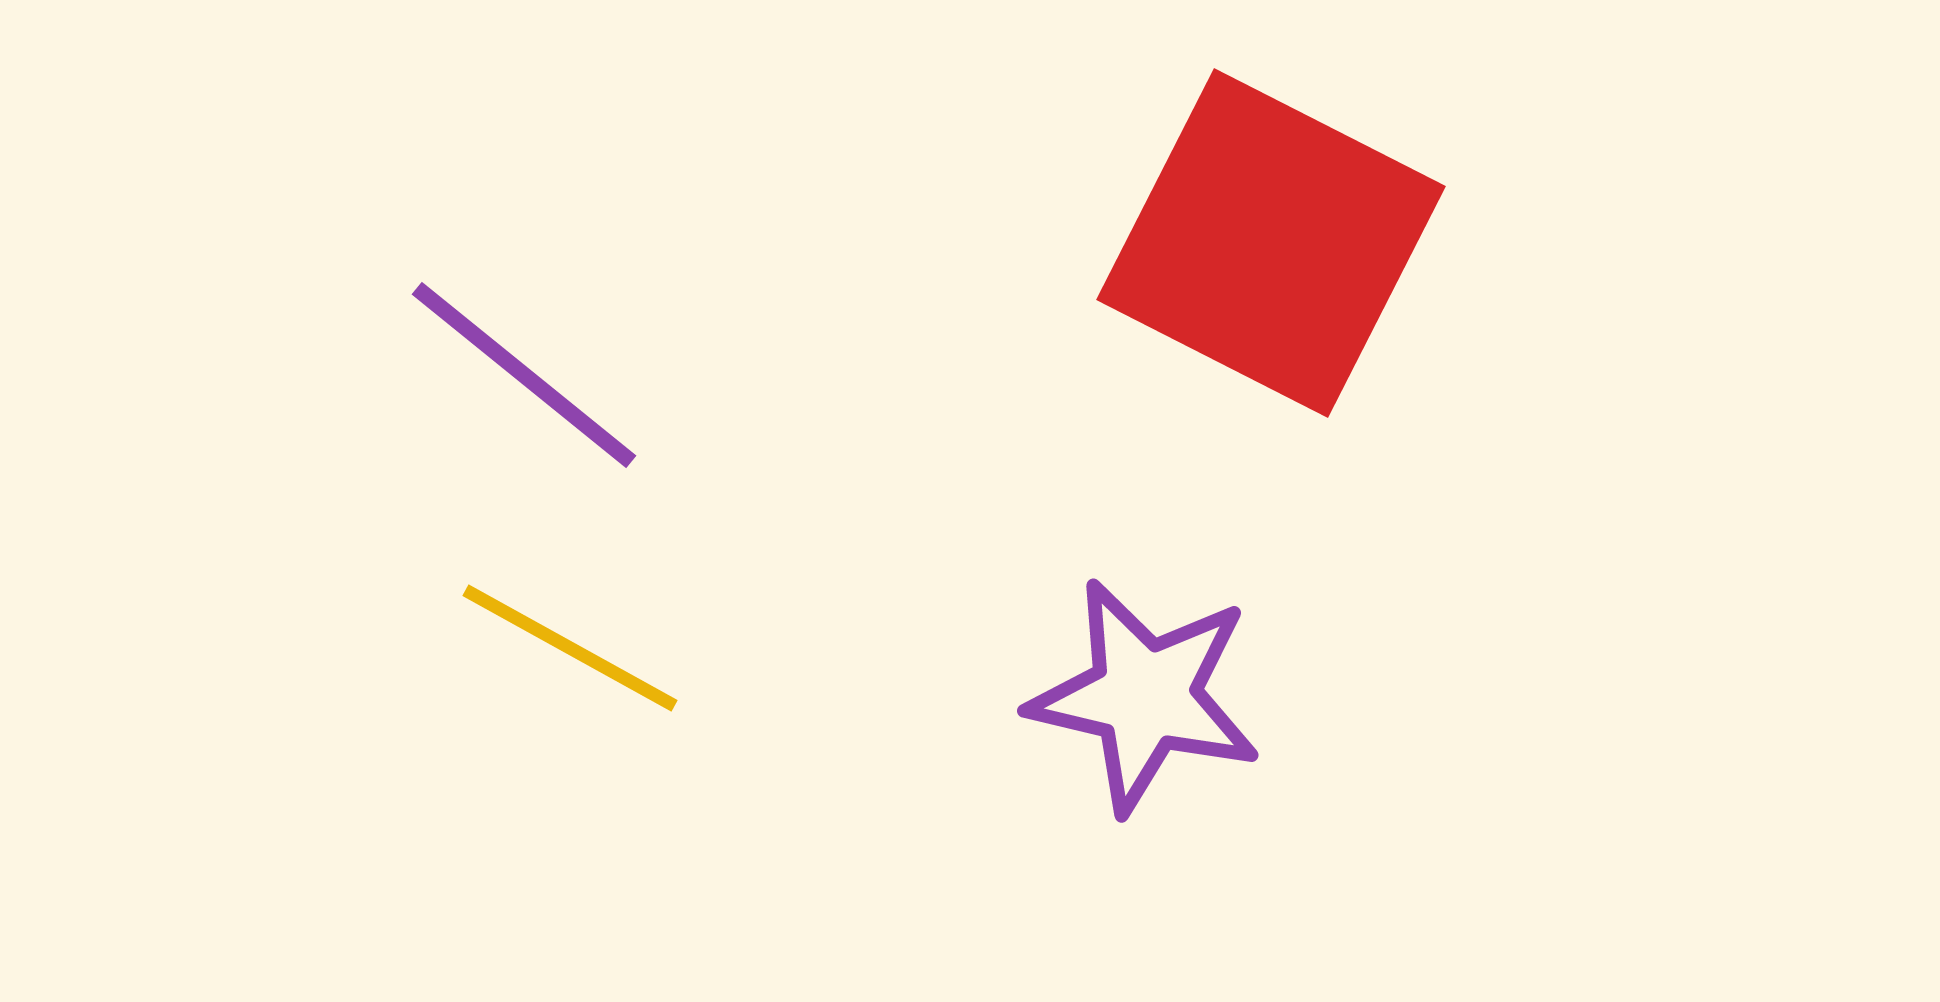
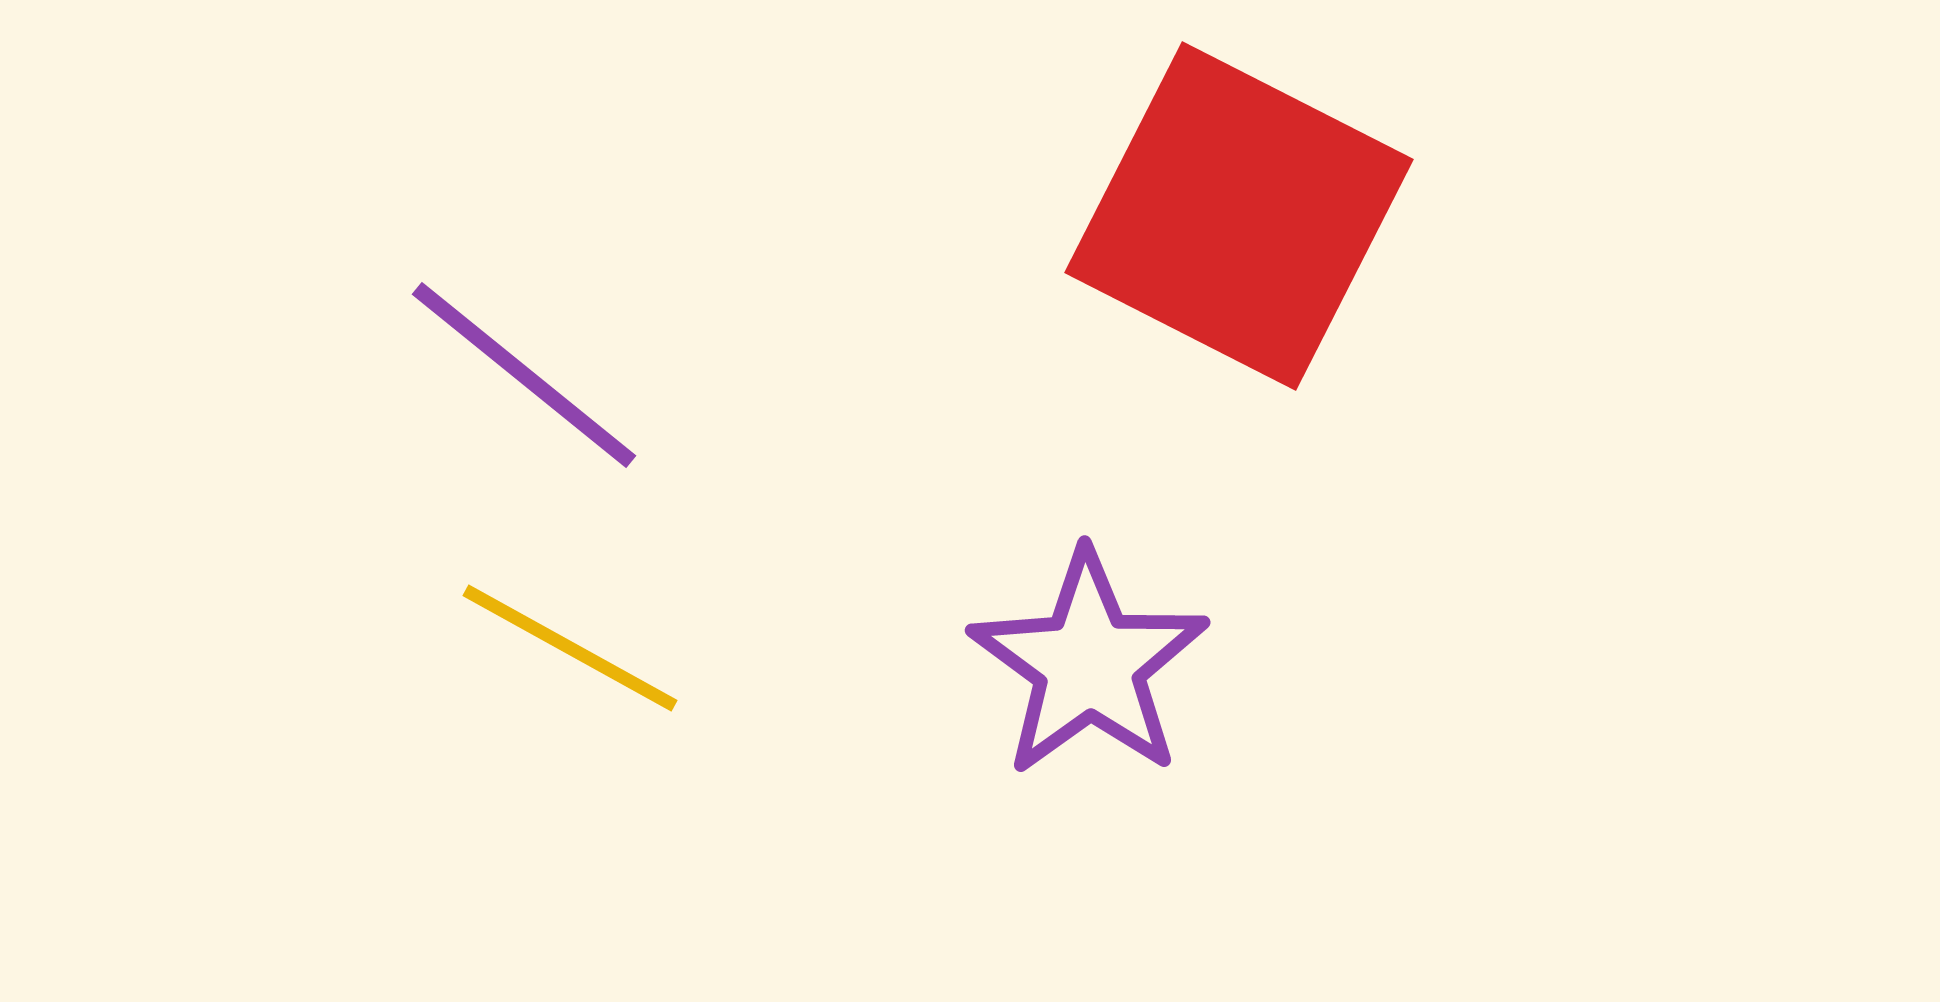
red square: moved 32 px left, 27 px up
purple star: moved 56 px left, 32 px up; rotated 23 degrees clockwise
